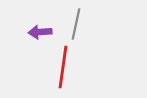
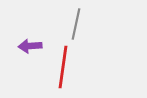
purple arrow: moved 10 px left, 14 px down
